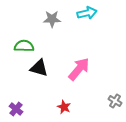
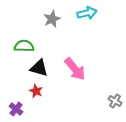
gray star: rotated 24 degrees counterclockwise
pink arrow: moved 4 px left; rotated 100 degrees clockwise
red star: moved 28 px left, 16 px up
